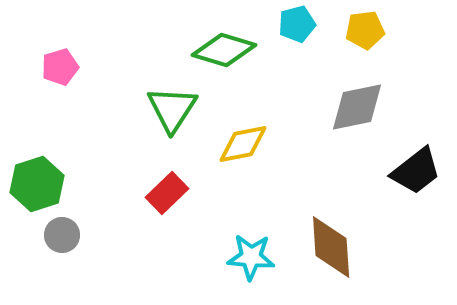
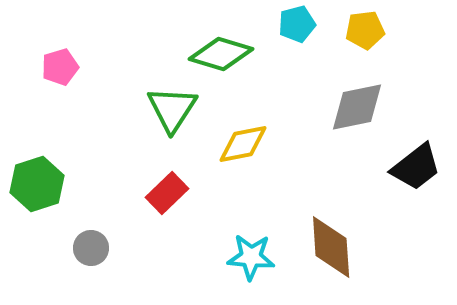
green diamond: moved 3 px left, 4 px down
black trapezoid: moved 4 px up
gray circle: moved 29 px right, 13 px down
